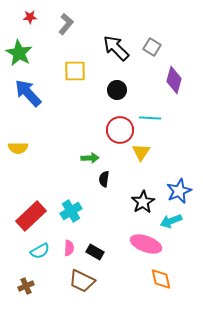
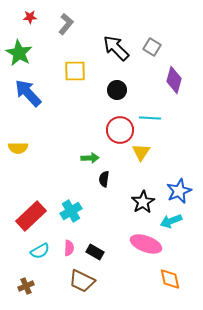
orange diamond: moved 9 px right
